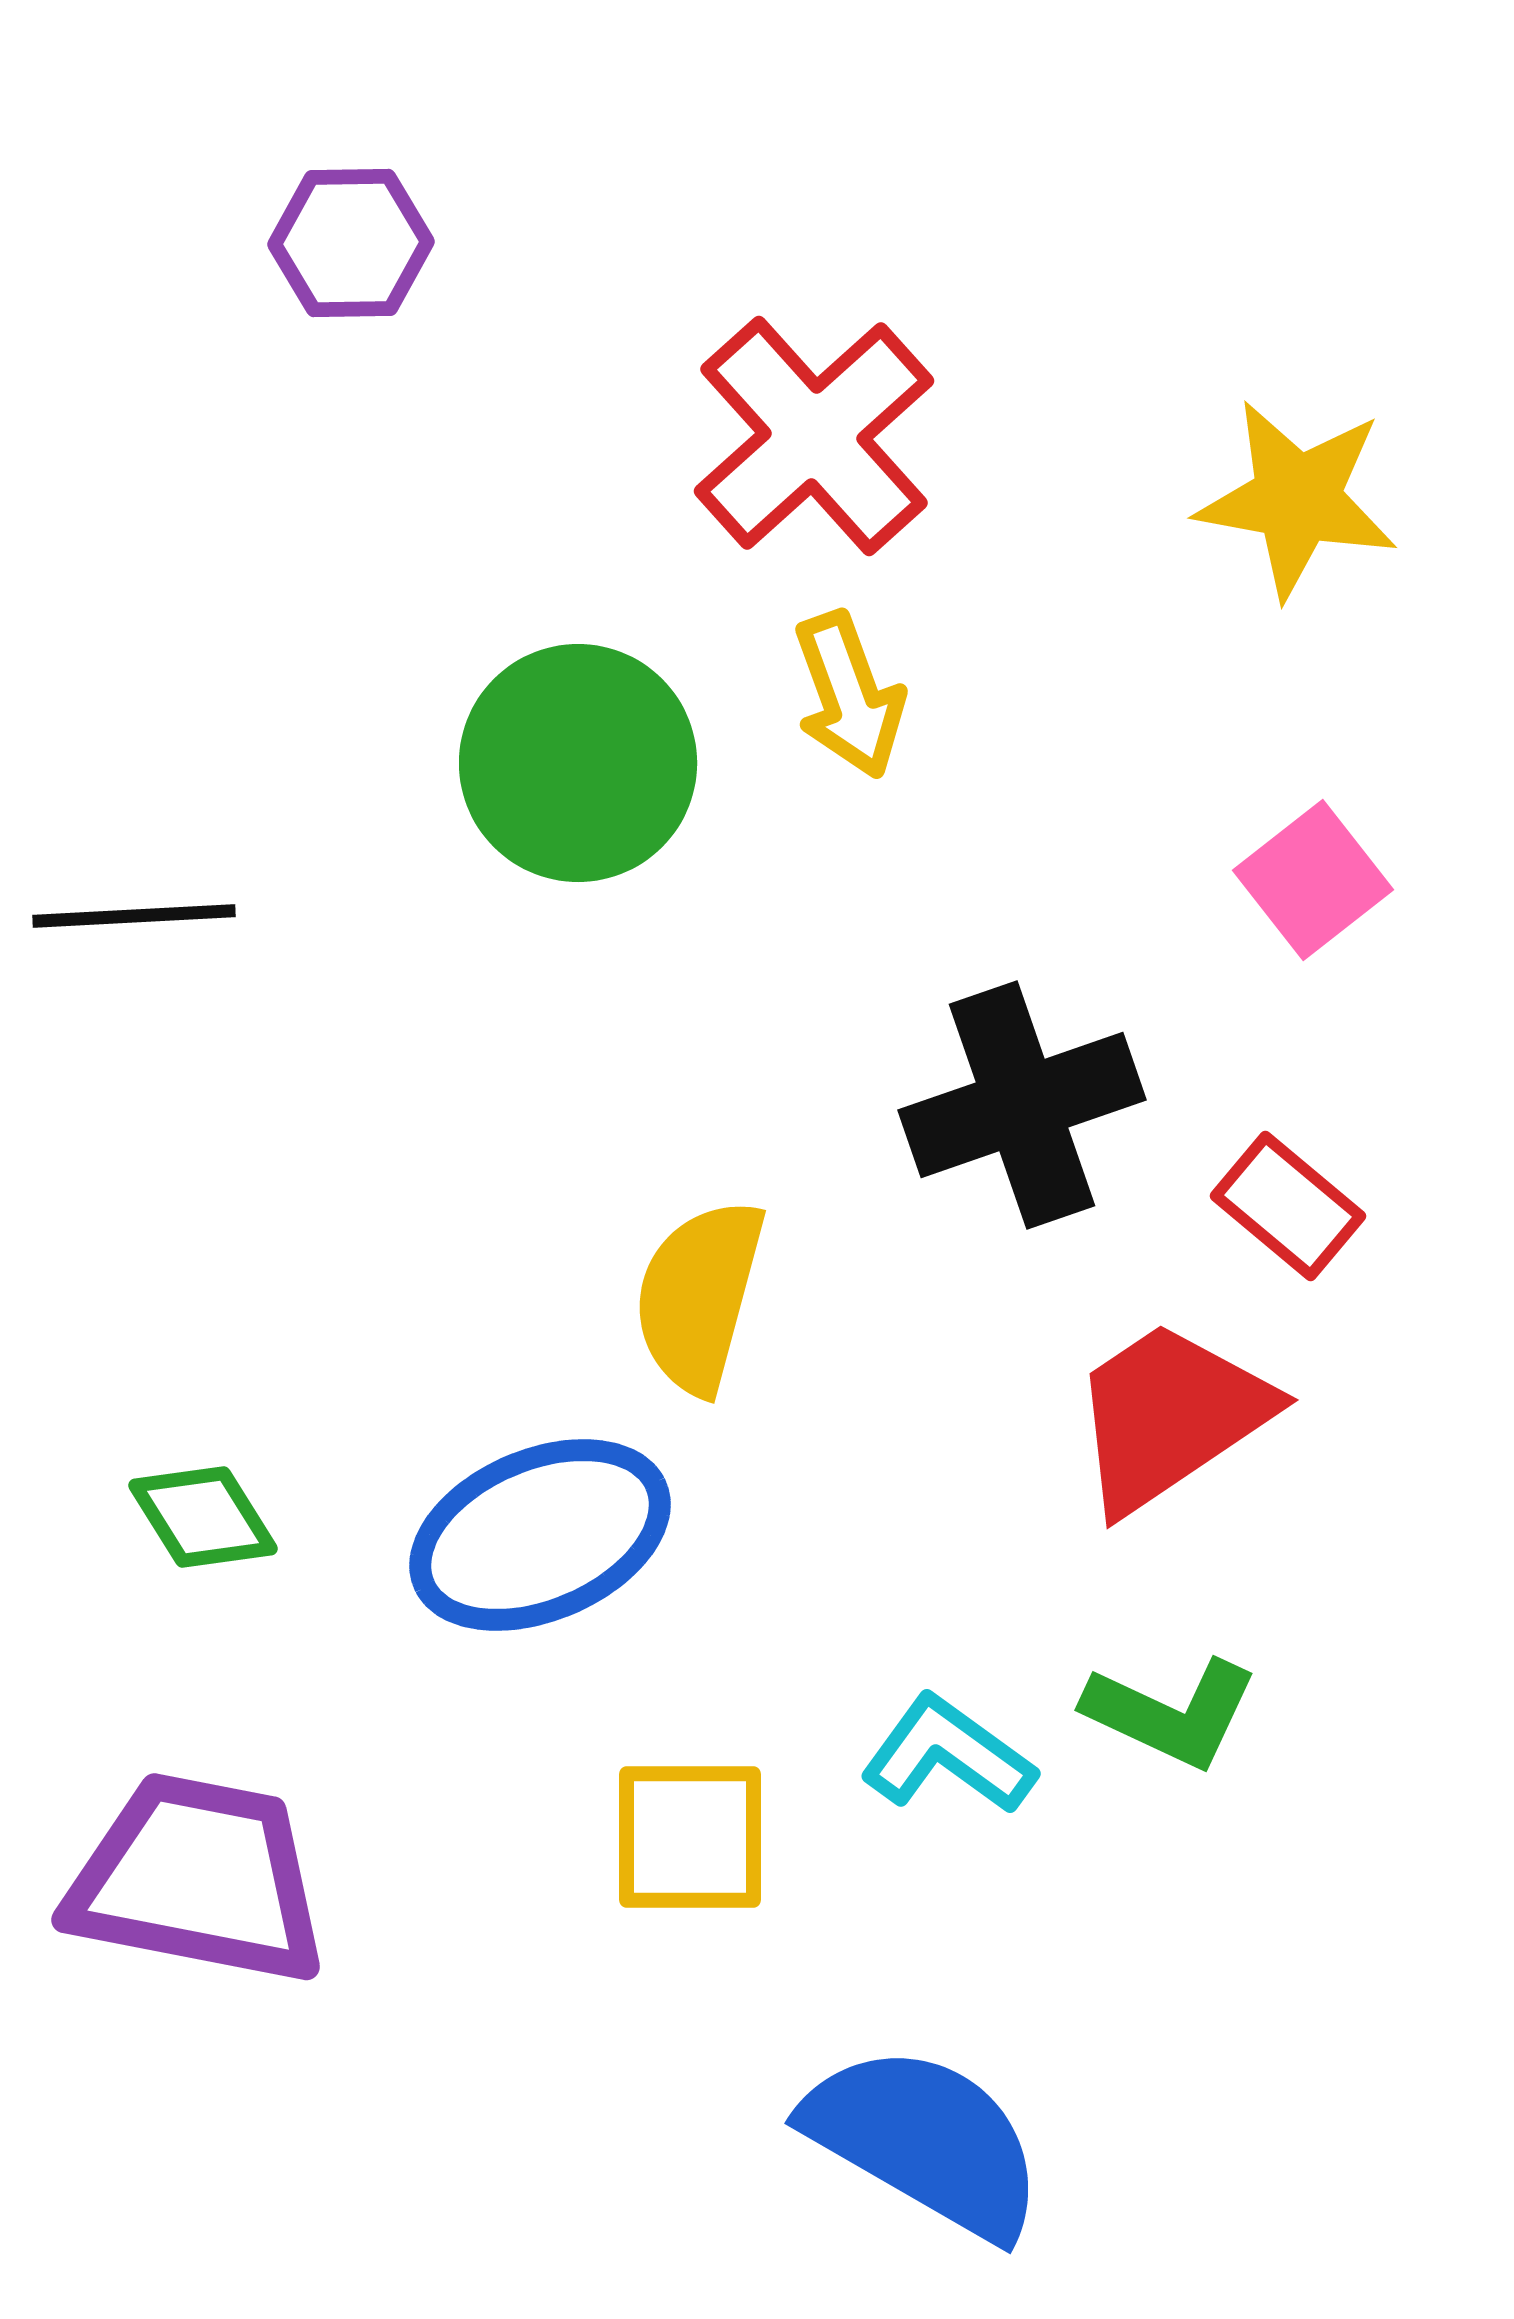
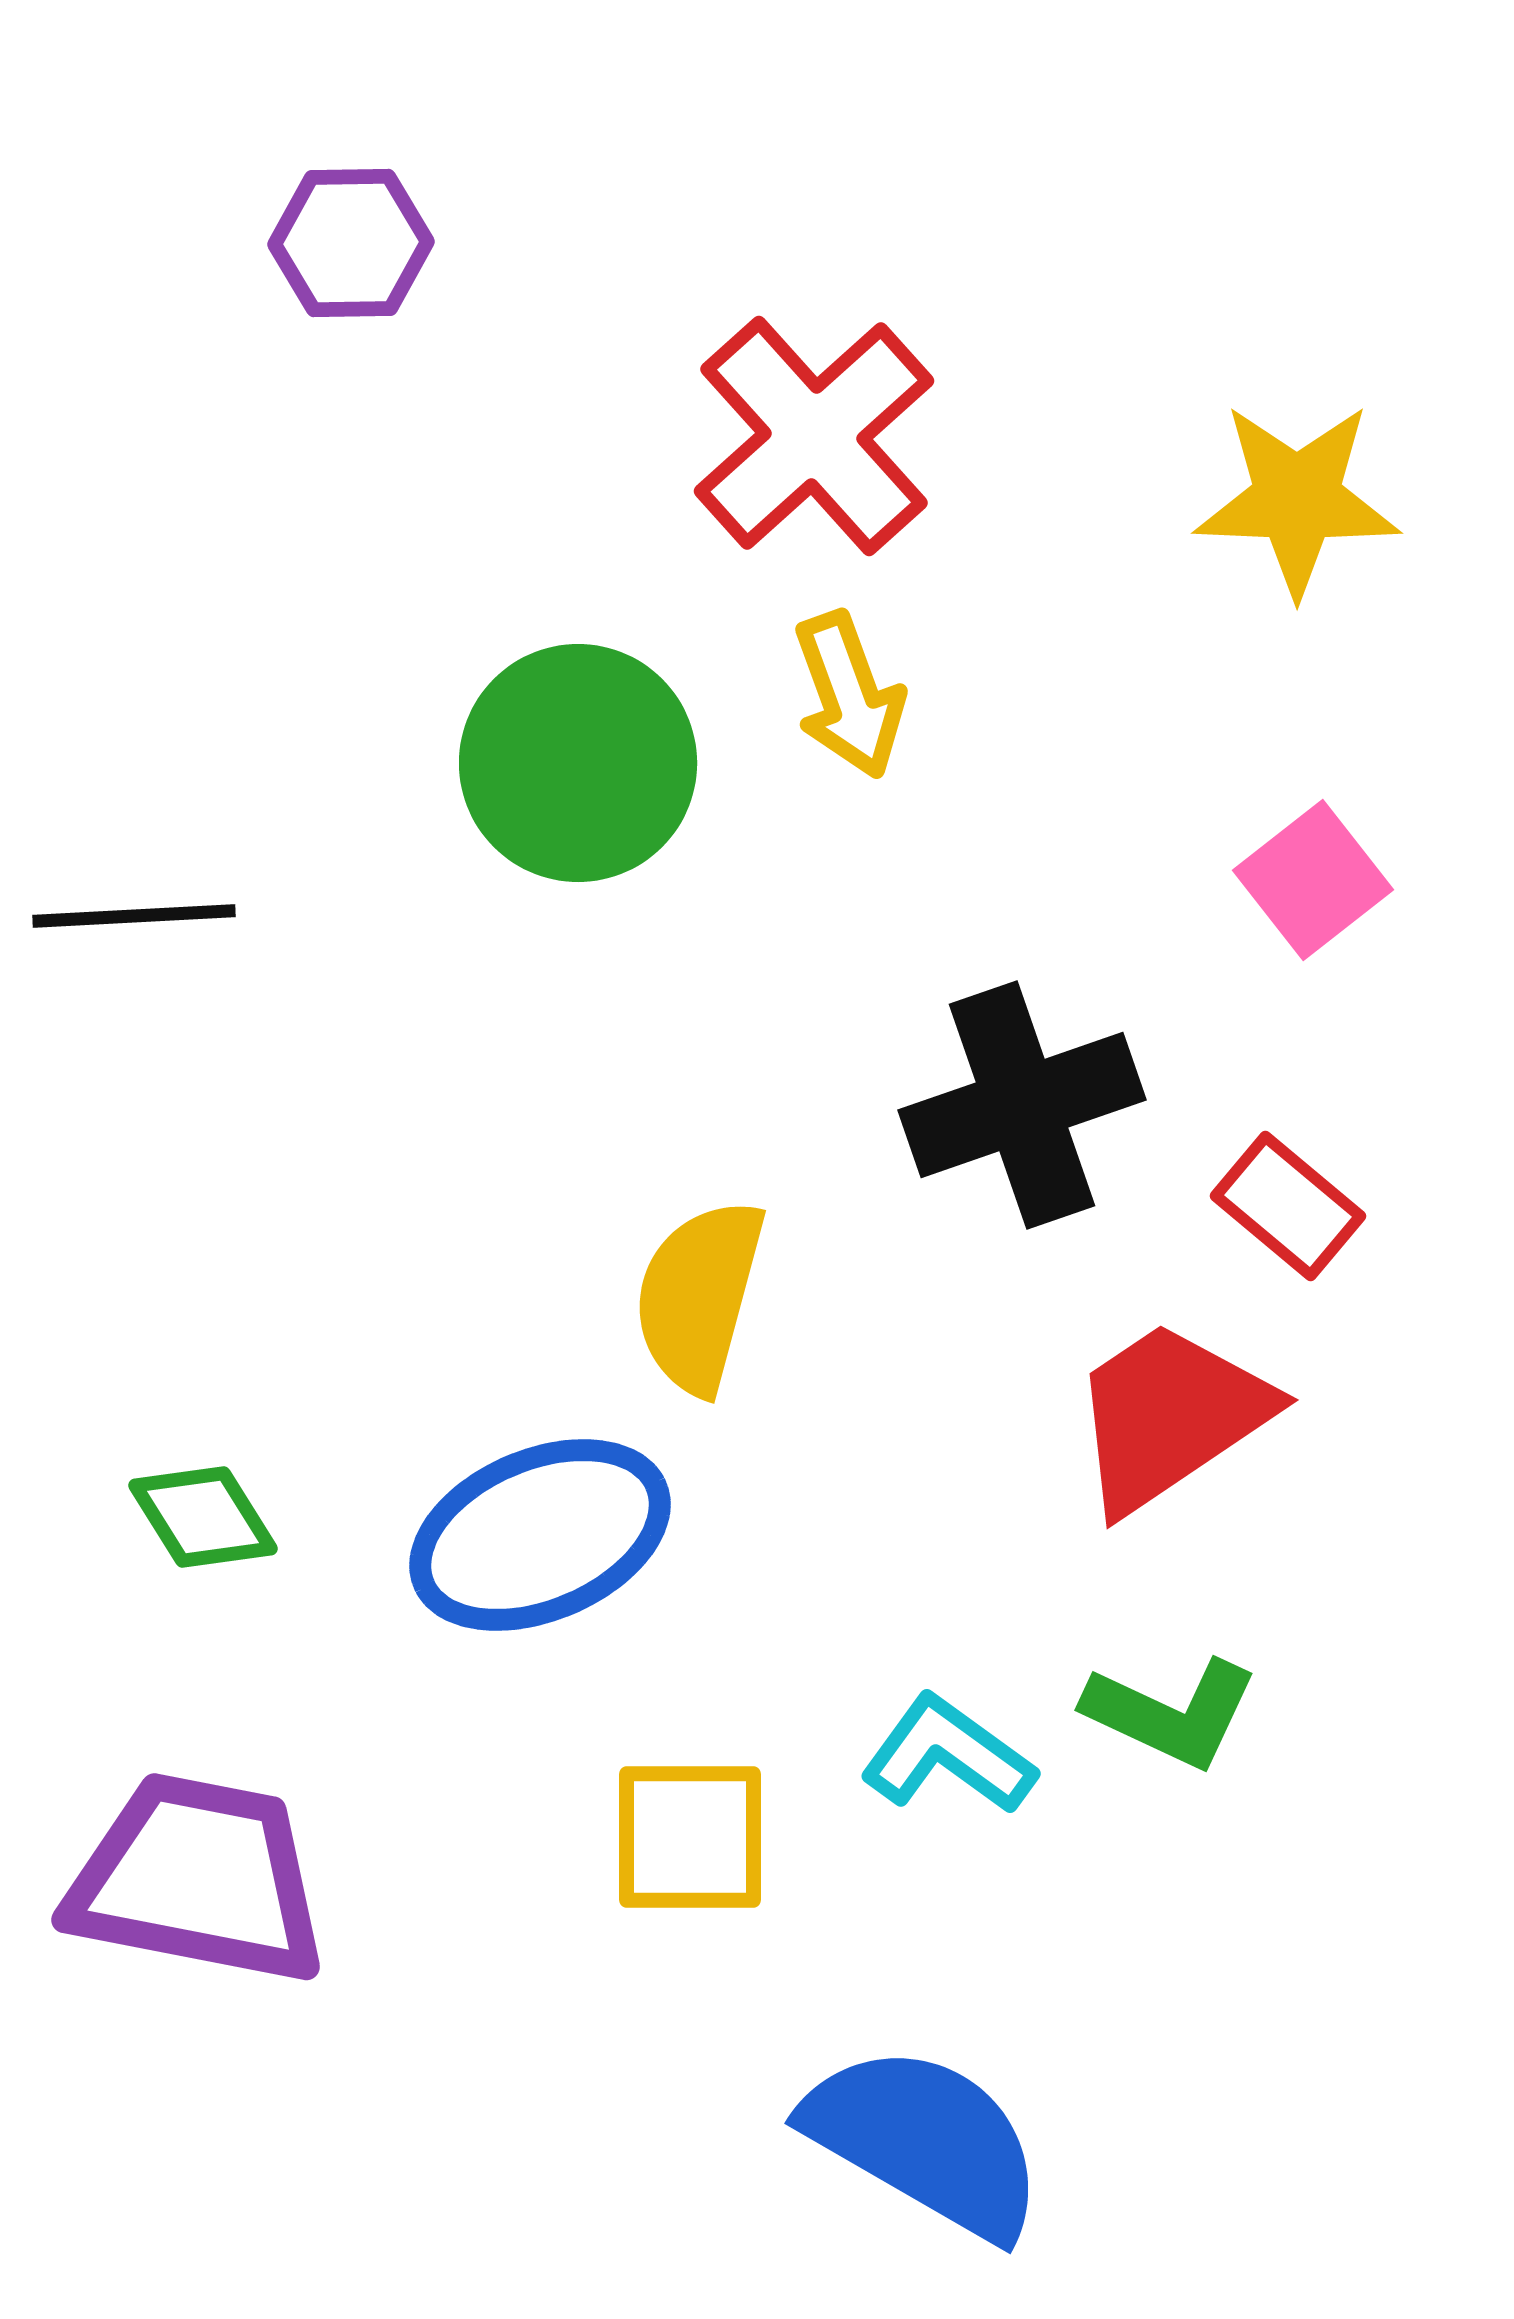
yellow star: rotated 8 degrees counterclockwise
